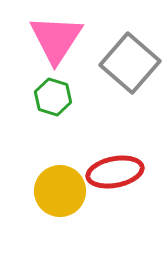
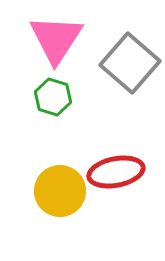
red ellipse: moved 1 px right
